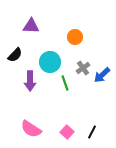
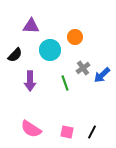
cyan circle: moved 12 px up
pink square: rotated 32 degrees counterclockwise
